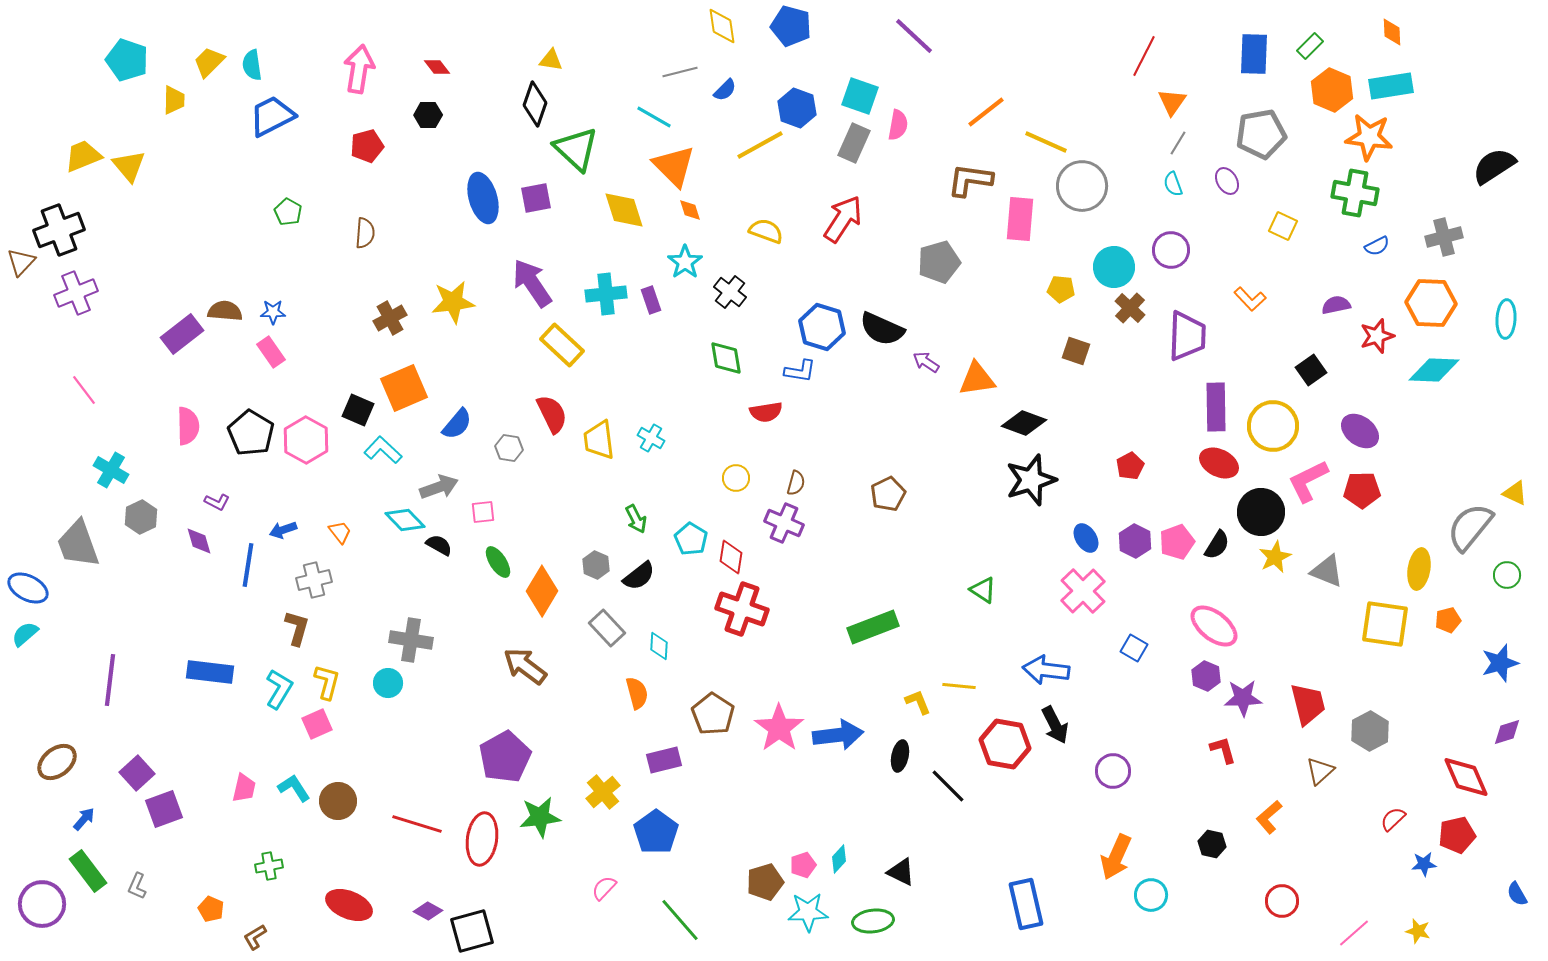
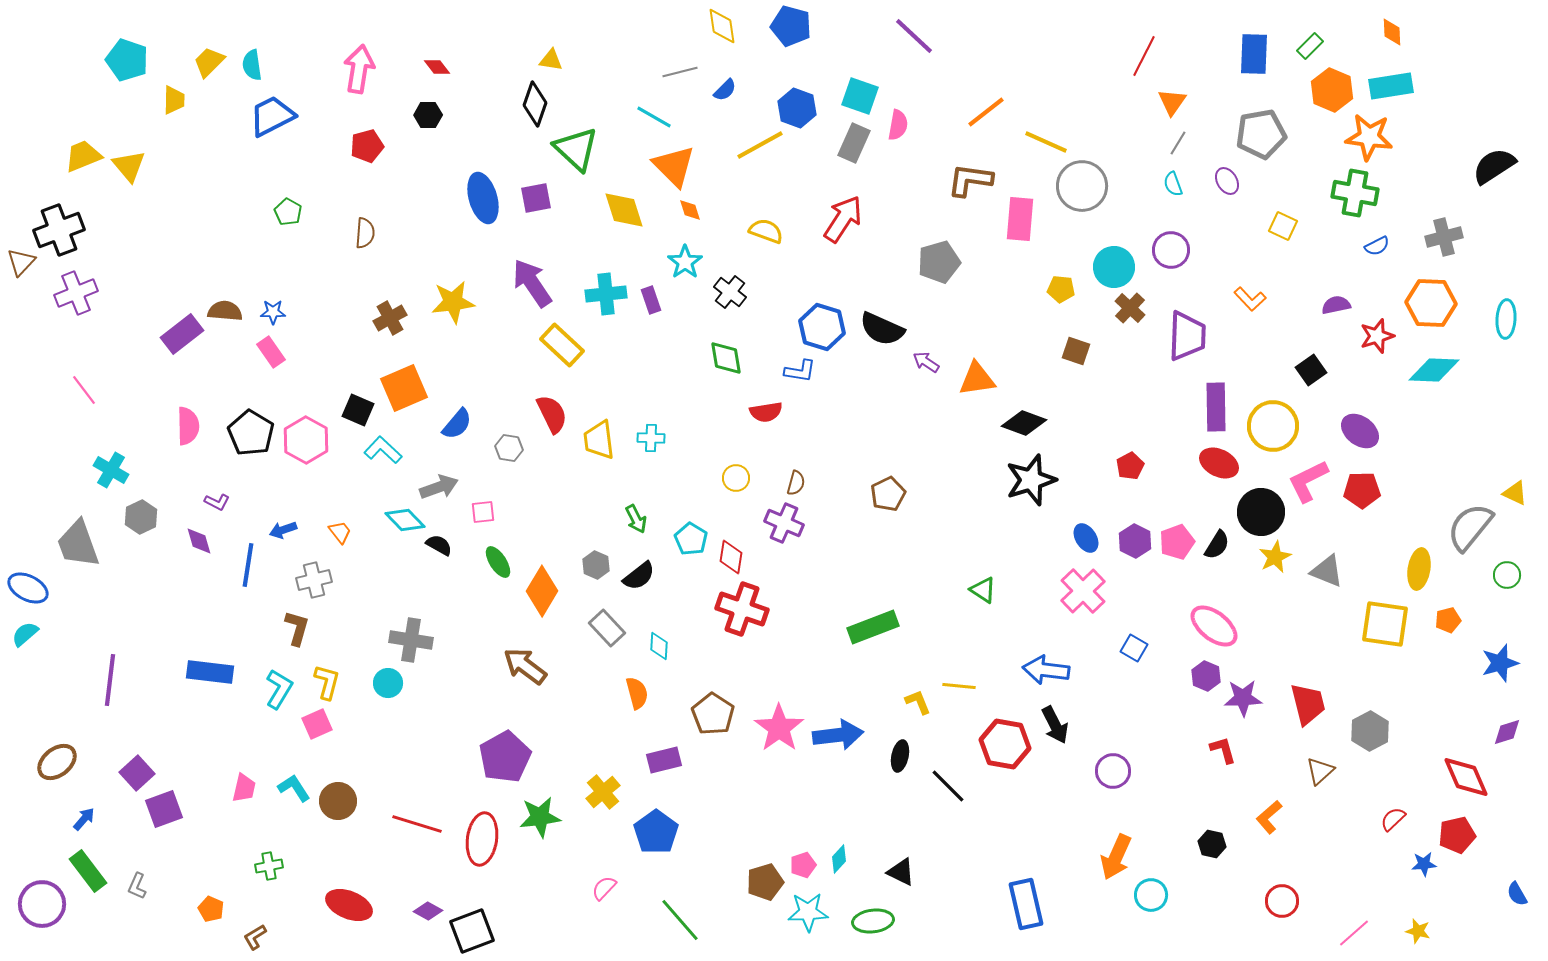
cyan cross at (651, 438): rotated 28 degrees counterclockwise
black square at (472, 931): rotated 6 degrees counterclockwise
